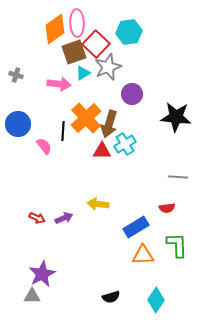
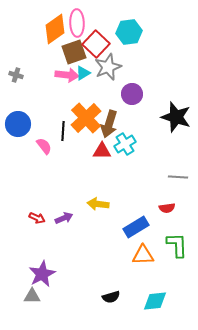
pink arrow: moved 8 px right, 9 px up
black star: rotated 12 degrees clockwise
cyan diamond: moved 1 px left, 1 px down; rotated 50 degrees clockwise
